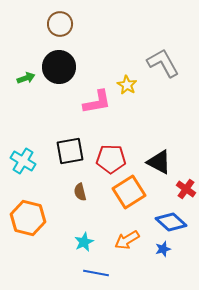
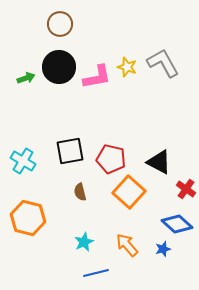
yellow star: moved 18 px up; rotated 12 degrees counterclockwise
pink L-shape: moved 25 px up
red pentagon: rotated 12 degrees clockwise
orange square: rotated 16 degrees counterclockwise
blue diamond: moved 6 px right, 2 px down
orange arrow: moved 5 px down; rotated 80 degrees clockwise
blue line: rotated 25 degrees counterclockwise
